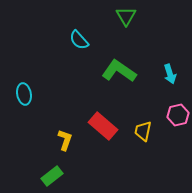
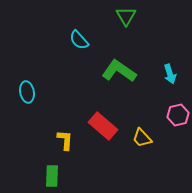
cyan ellipse: moved 3 px right, 2 px up
yellow trapezoid: moved 1 px left, 7 px down; rotated 55 degrees counterclockwise
yellow L-shape: rotated 15 degrees counterclockwise
green rectangle: rotated 50 degrees counterclockwise
